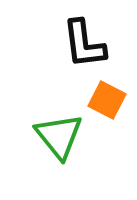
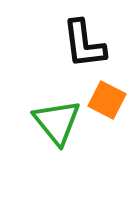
green triangle: moved 2 px left, 14 px up
